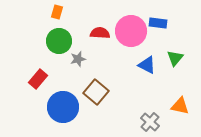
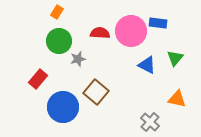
orange rectangle: rotated 16 degrees clockwise
orange triangle: moved 3 px left, 7 px up
